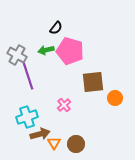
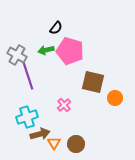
brown square: rotated 20 degrees clockwise
